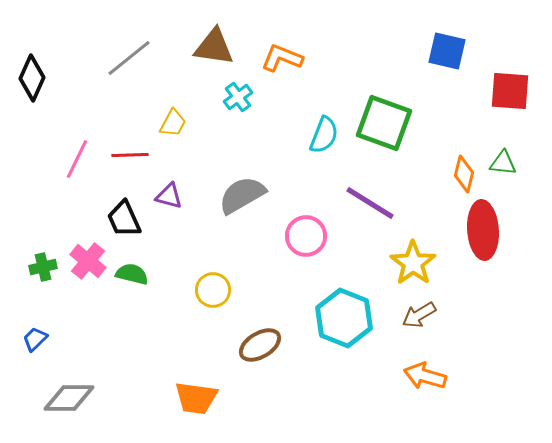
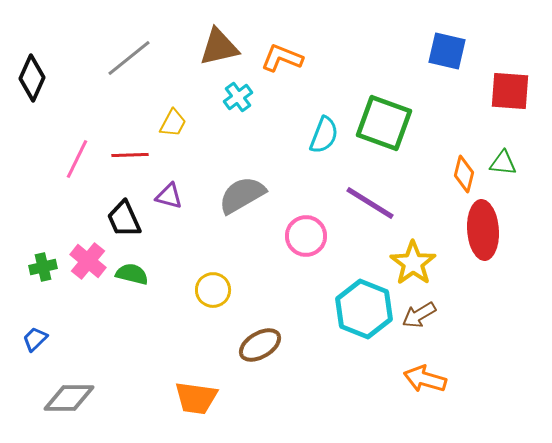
brown triangle: moved 5 px right; rotated 21 degrees counterclockwise
cyan hexagon: moved 20 px right, 9 px up
orange arrow: moved 3 px down
